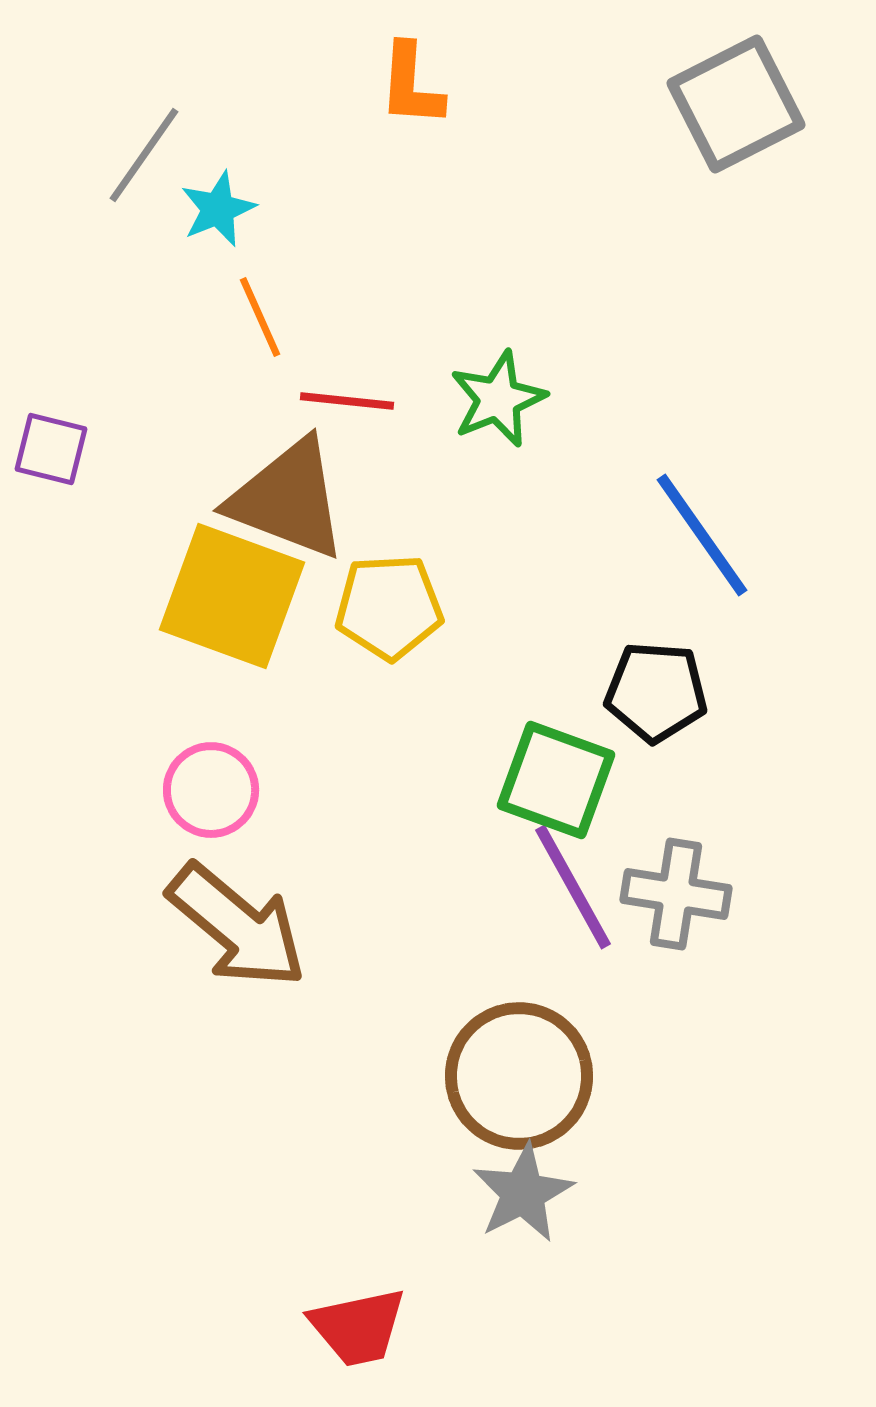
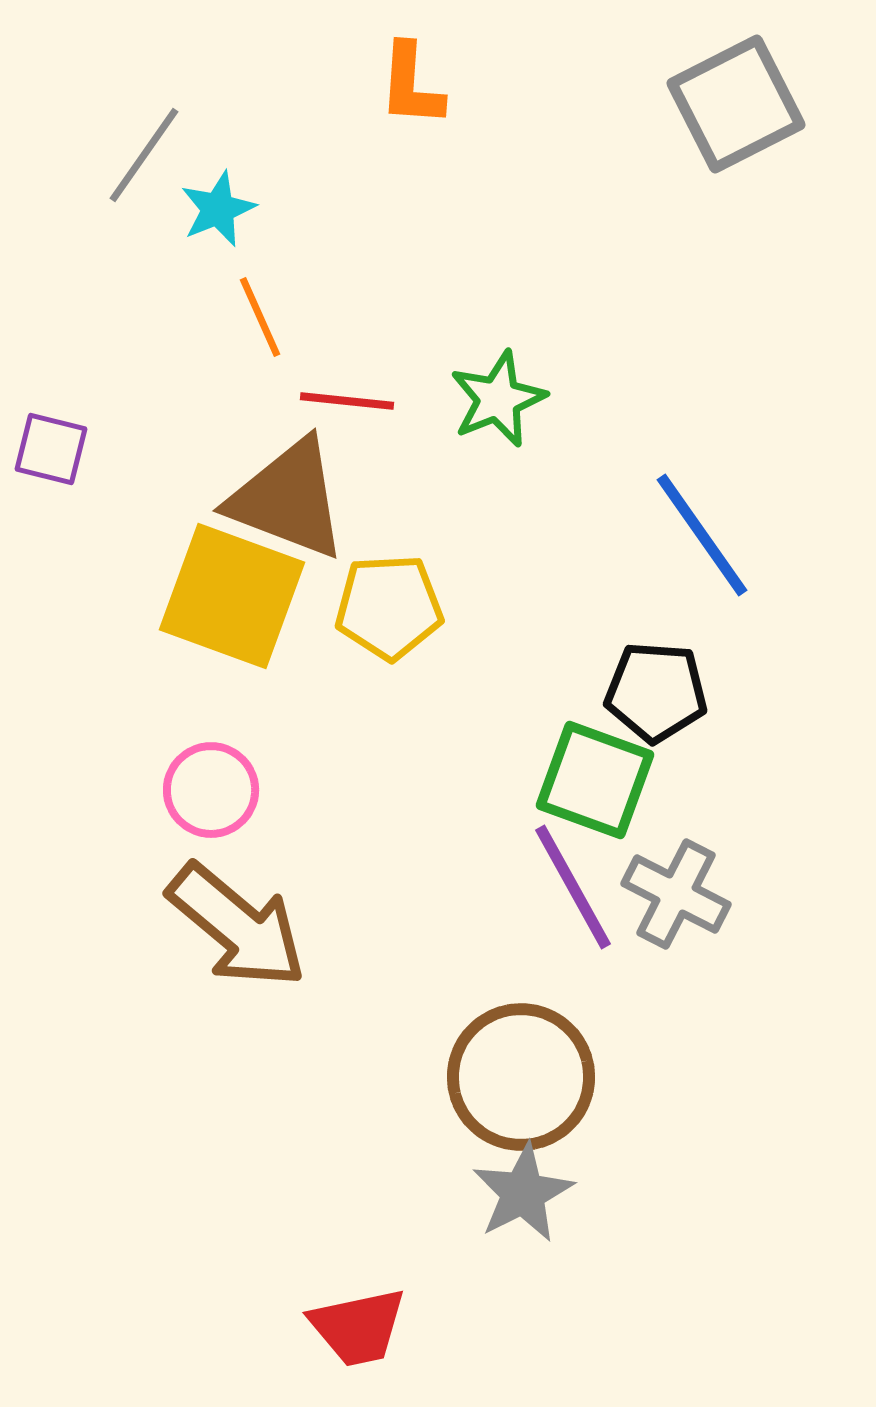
green square: moved 39 px right
gray cross: rotated 18 degrees clockwise
brown circle: moved 2 px right, 1 px down
